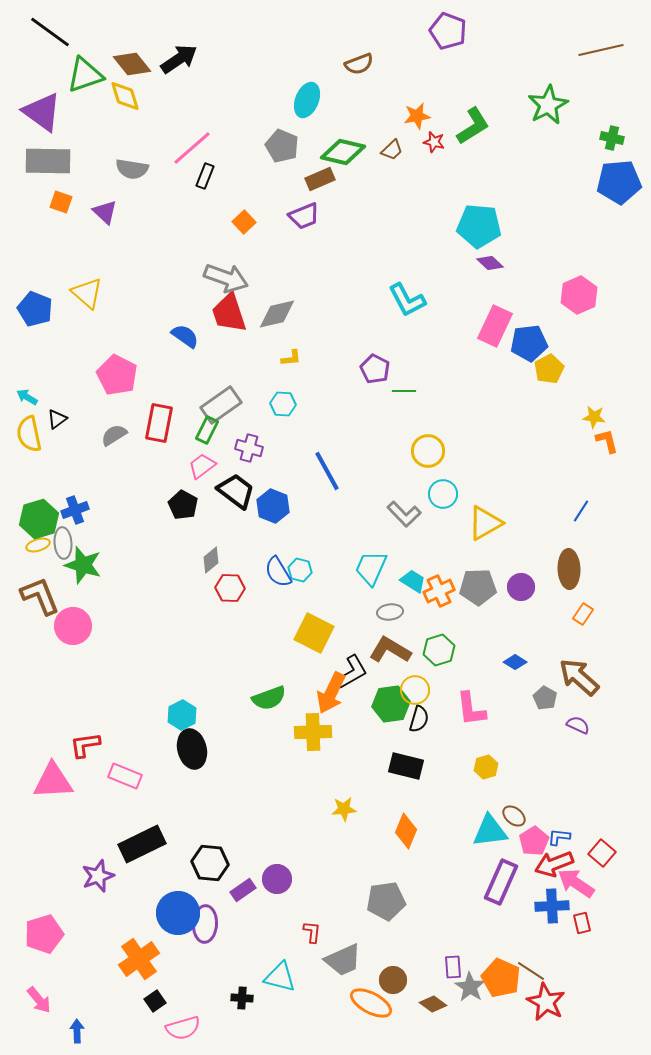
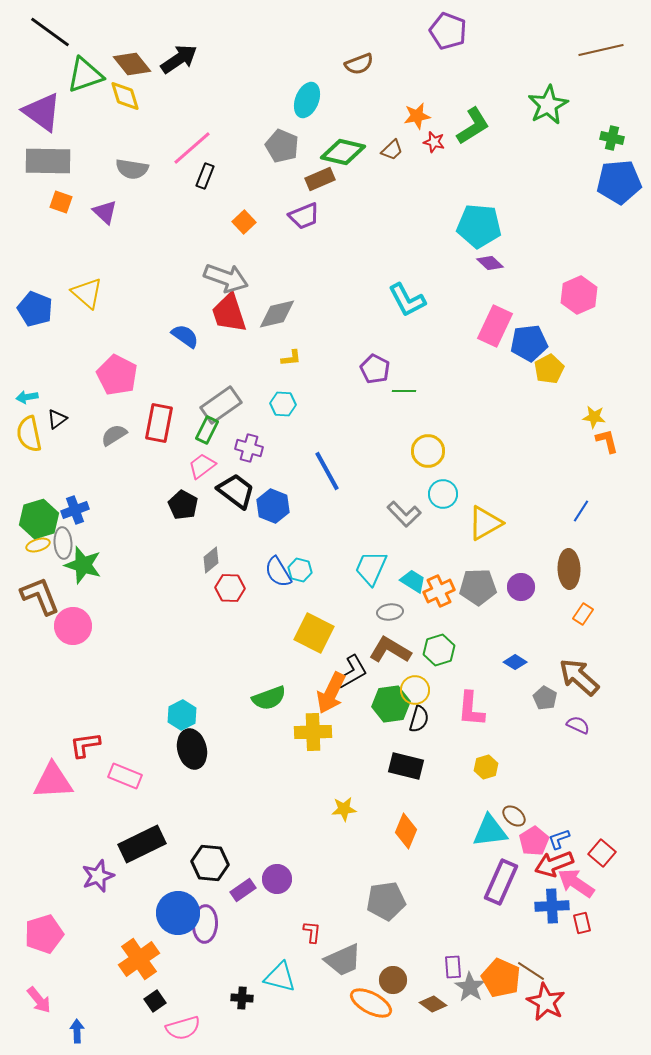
cyan arrow at (27, 397): rotated 40 degrees counterclockwise
pink L-shape at (471, 709): rotated 12 degrees clockwise
blue L-shape at (559, 837): moved 2 px down; rotated 25 degrees counterclockwise
